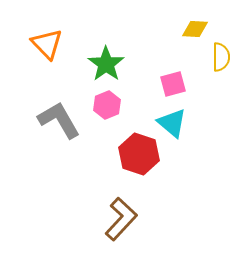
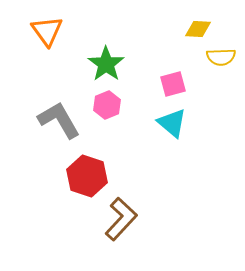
yellow diamond: moved 3 px right
orange triangle: moved 13 px up; rotated 8 degrees clockwise
yellow semicircle: rotated 88 degrees clockwise
red hexagon: moved 52 px left, 22 px down
